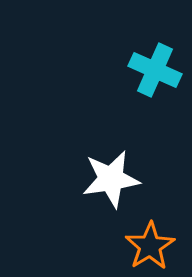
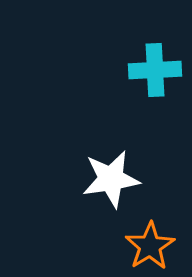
cyan cross: rotated 27 degrees counterclockwise
